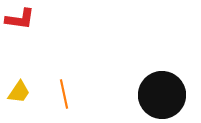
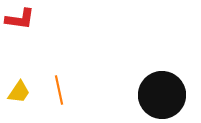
orange line: moved 5 px left, 4 px up
